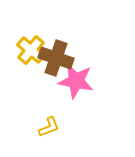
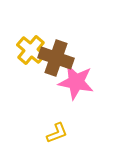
pink star: moved 1 px down
yellow L-shape: moved 8 px right, 6 px down
